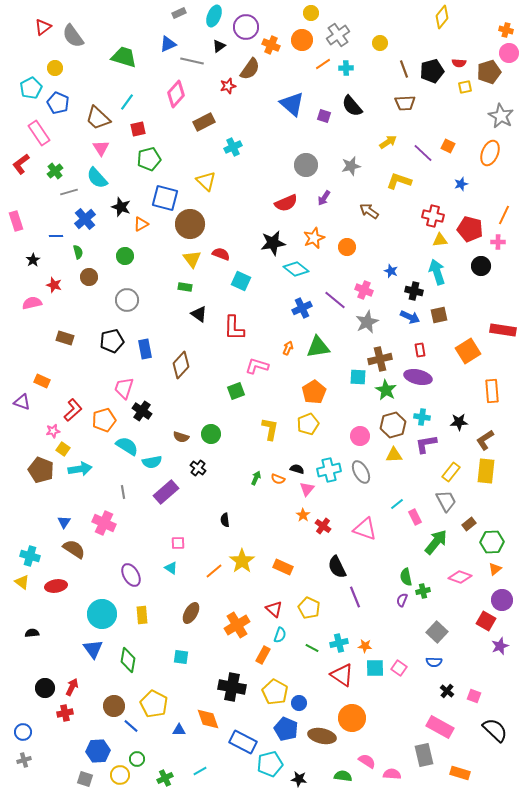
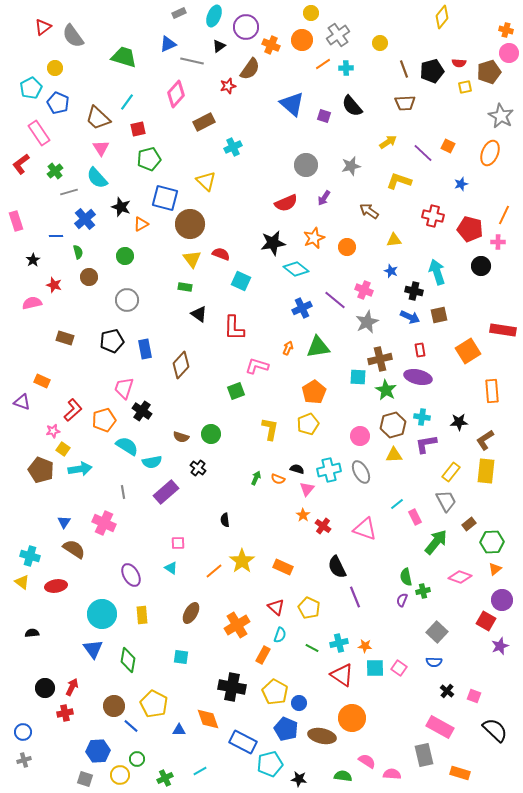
yellow triangle at (440, 240): moved 46 px left
red triangle at (274, 609): moved 2 px right, 2 px up
